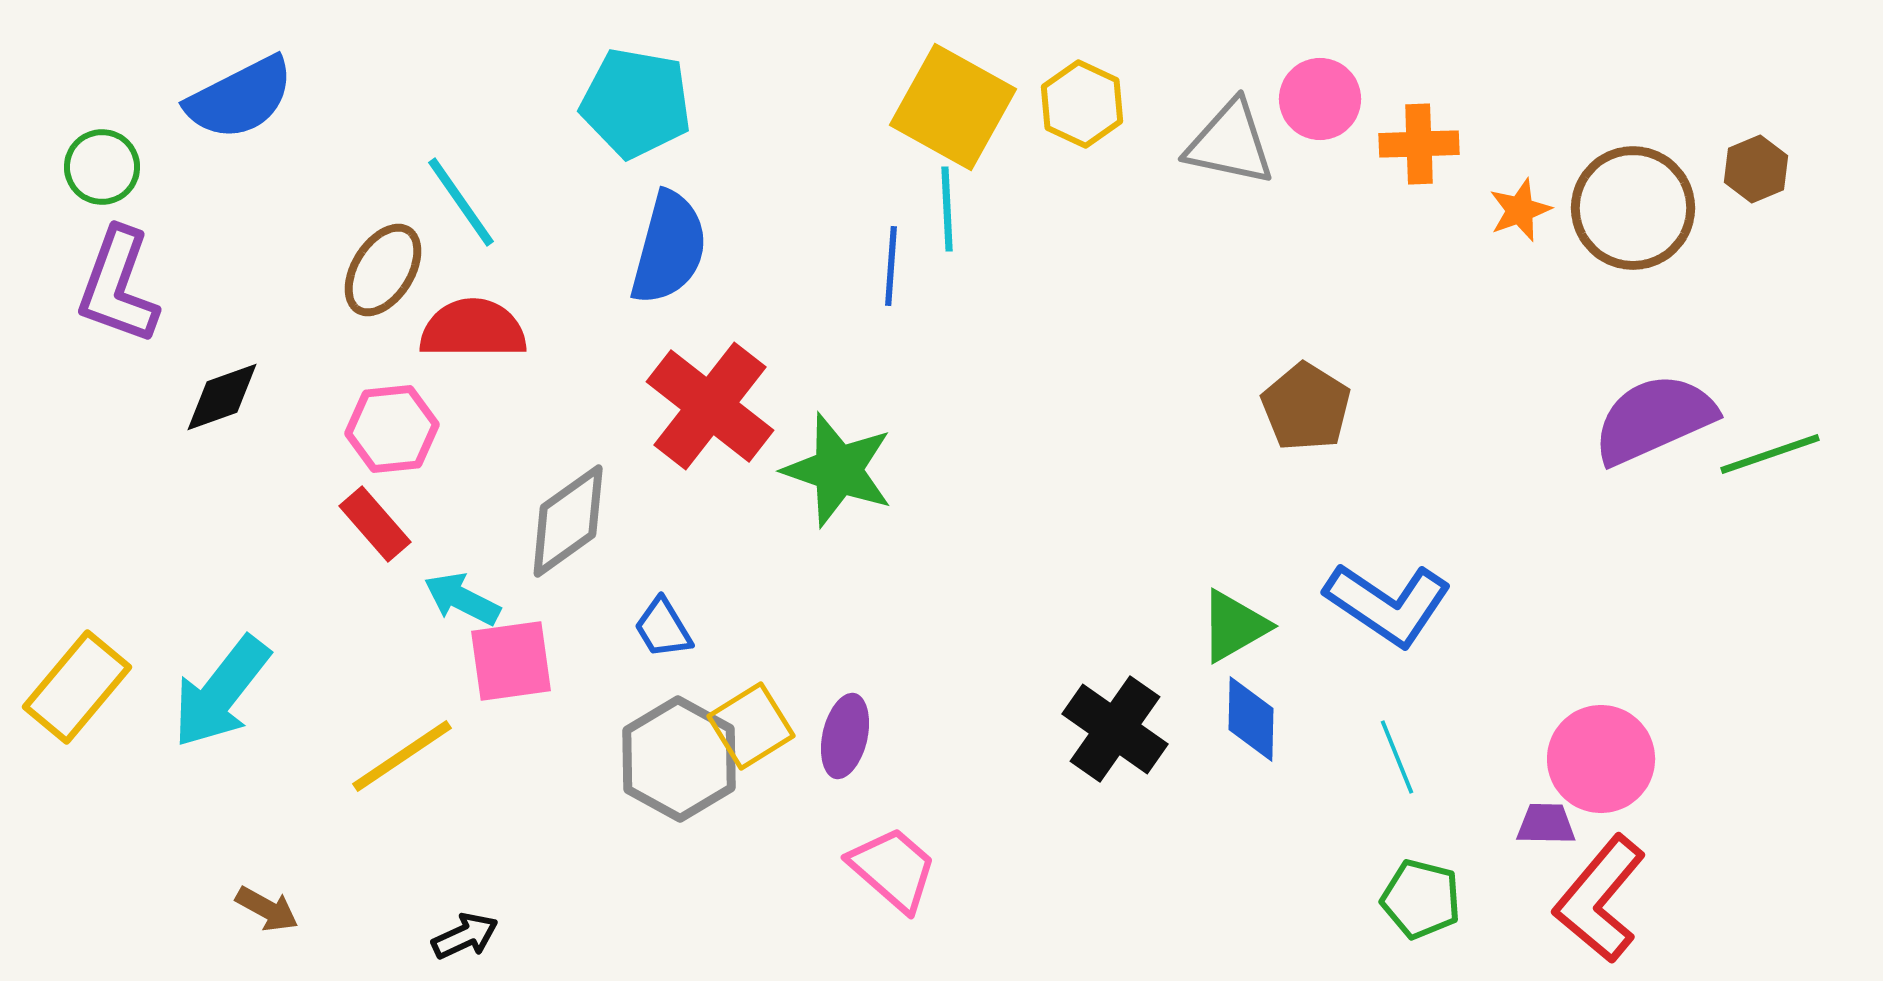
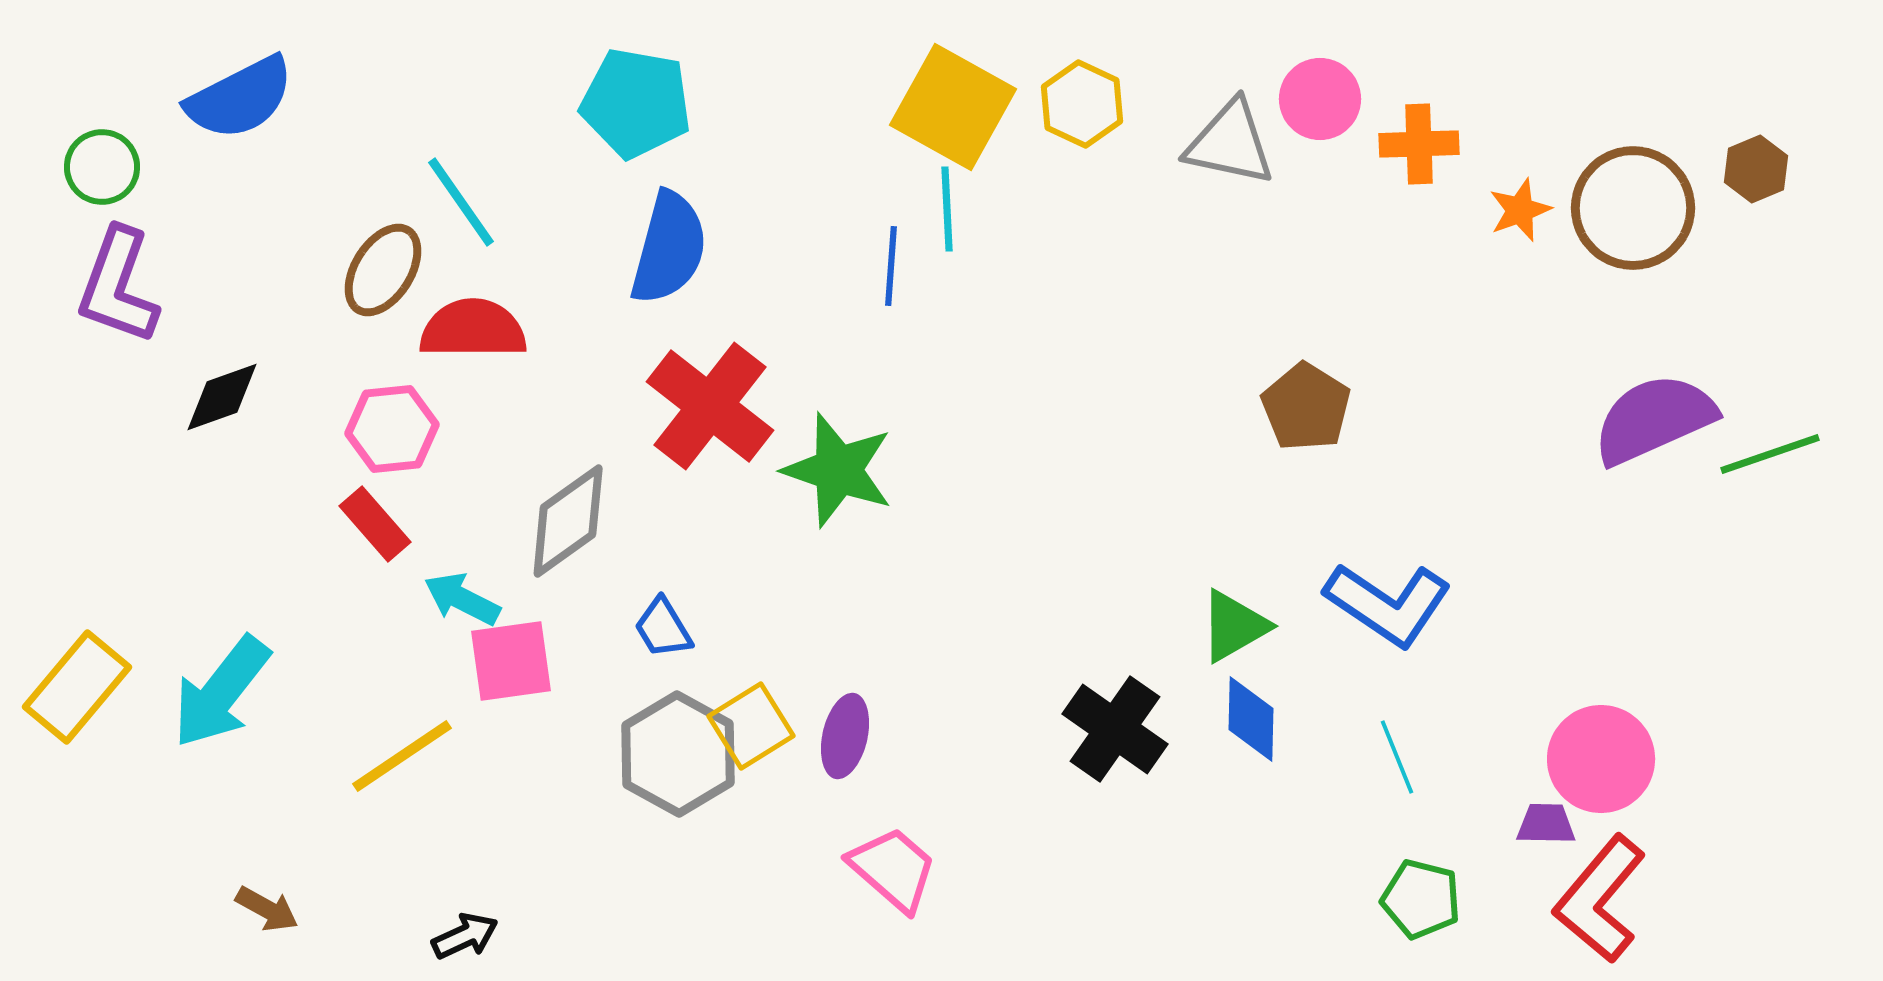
gray hexagon at (679, 759): moved 1 px left, 5 px up
